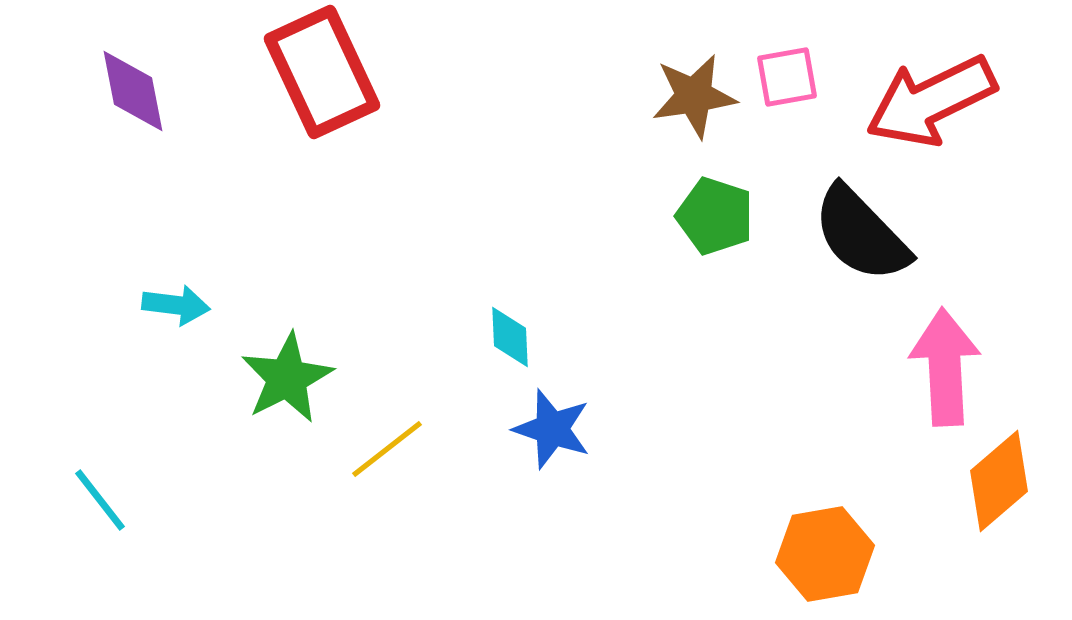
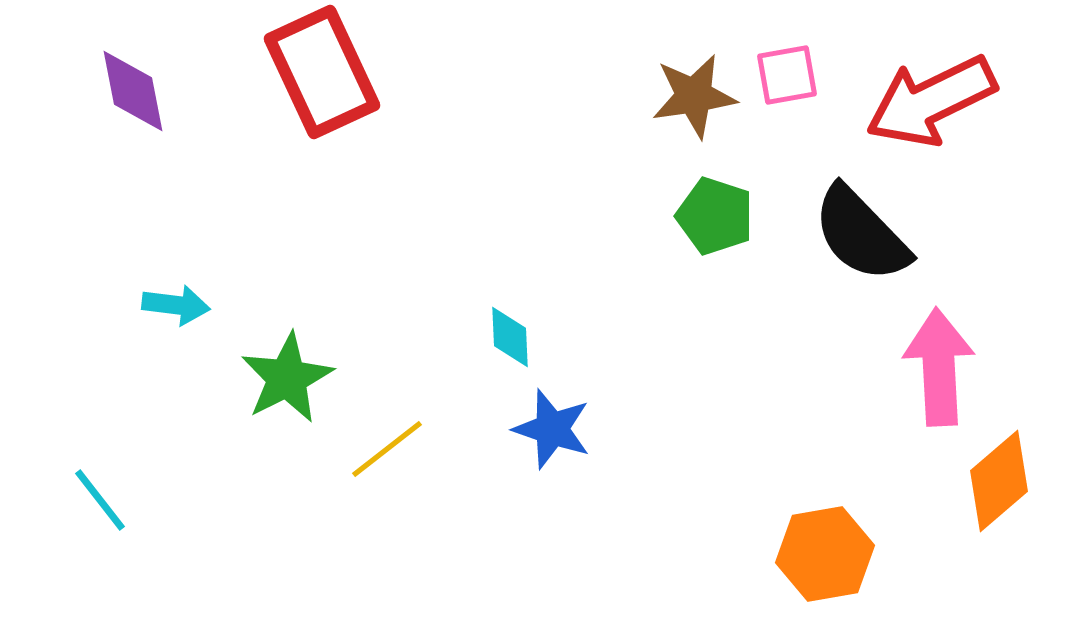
pink square: moved 2 px up
pink arrow: moved 6 px left
